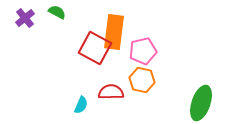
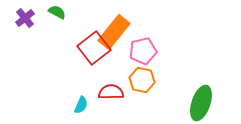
orange rectangle: rotated 32 degrees clockwise
red square: moved 1 px left; rotated 24 degrees clockwise
